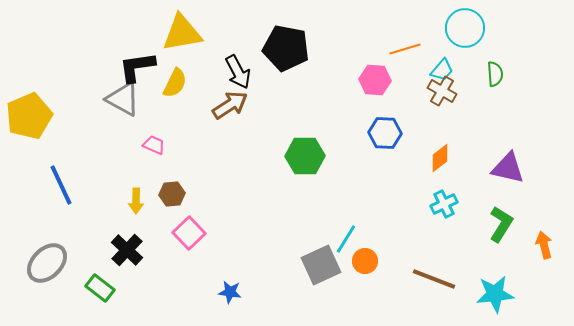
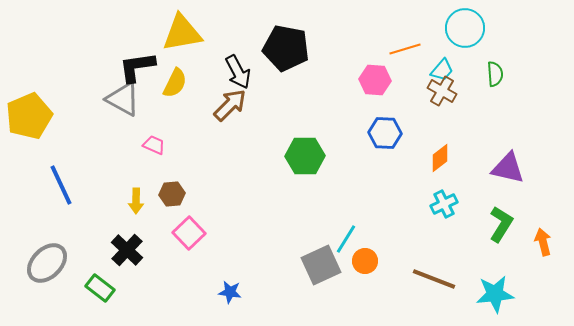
brown arrow: rotated 12 degrees counterclockwise
orange arrow: moved 1 px left, 3 px up
